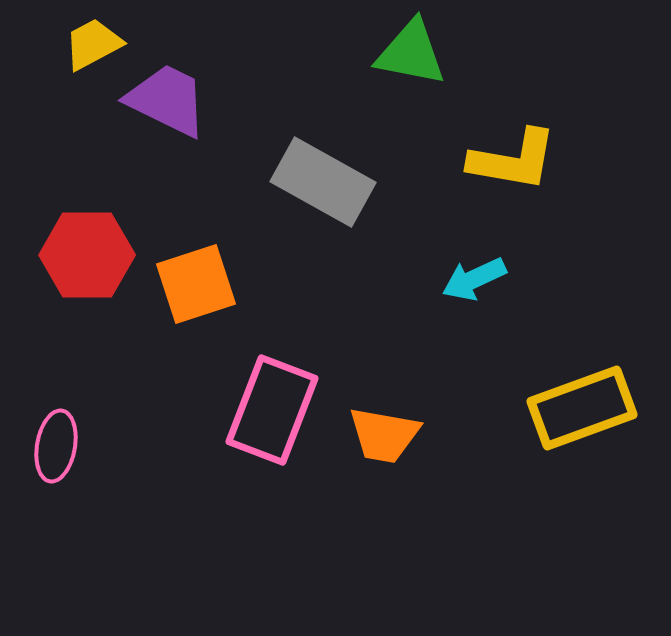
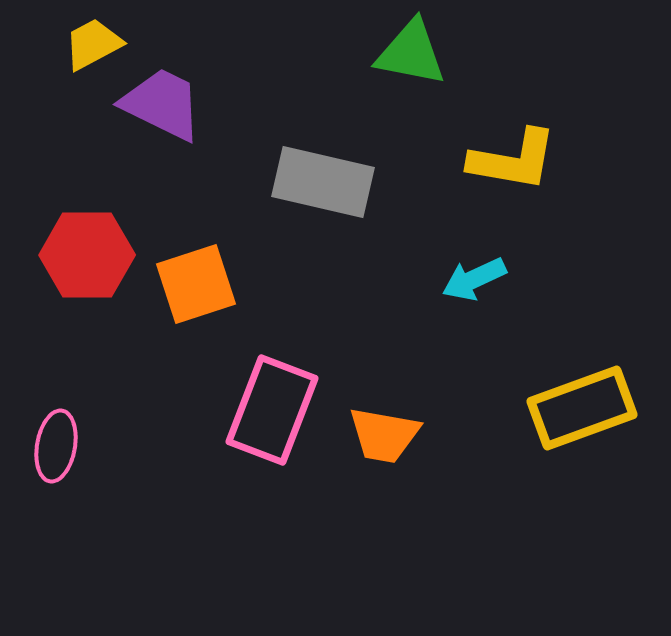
purple trapezoid: moved 5 px left, 4 px down
gray rectangle: rotated 16 degrees counterclockwise
